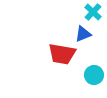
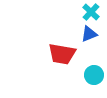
cyan cross: moved 2 px left
blue triangle: moved 6 px right
